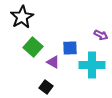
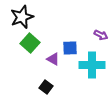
black star: rotated 10 degrees clockwise
green square: moved 3 px left, 4 px up
purple triangle: moved 3 px up
